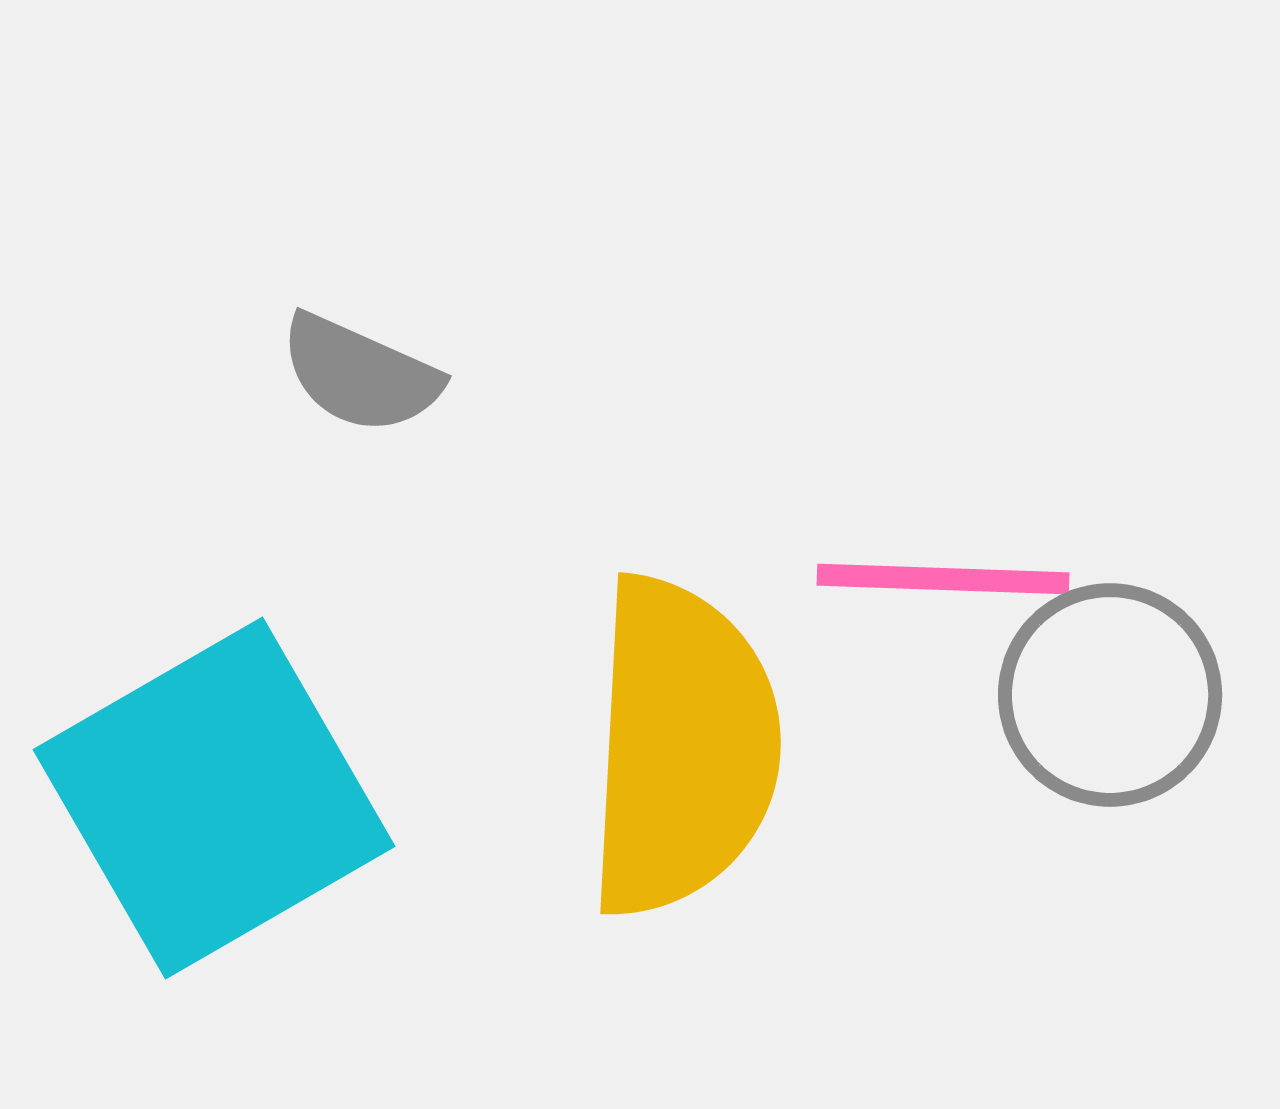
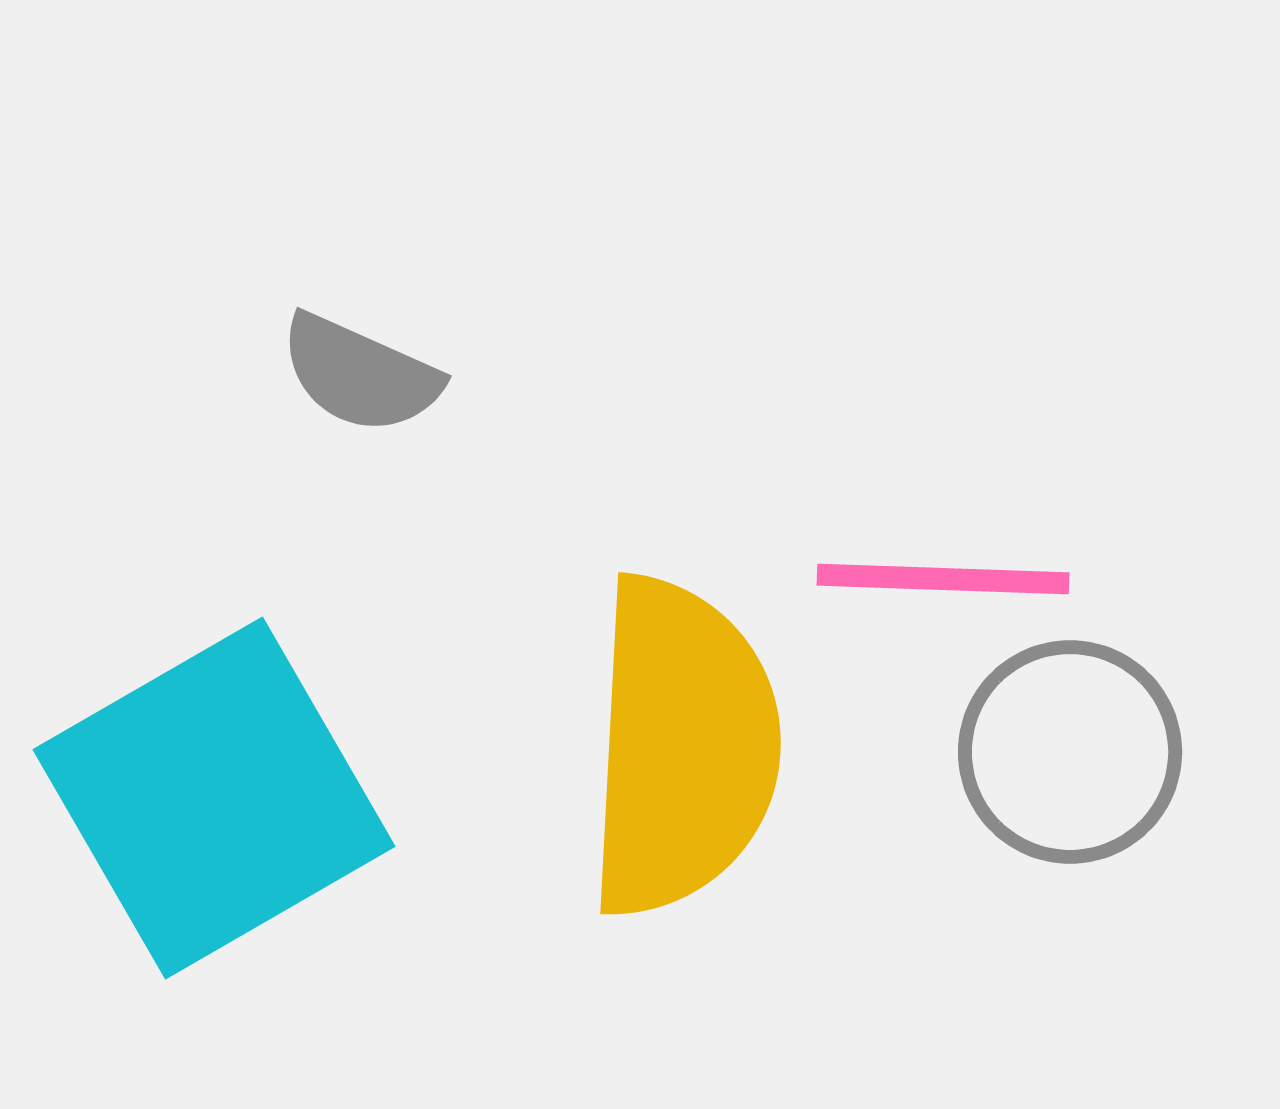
gray circle: moved 40 px left, 57 px down
